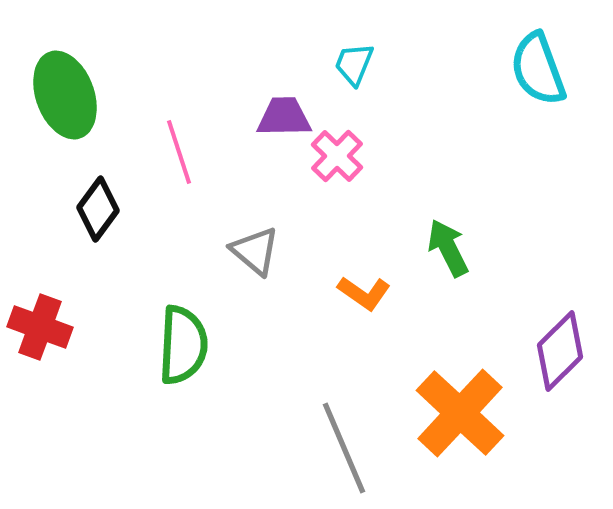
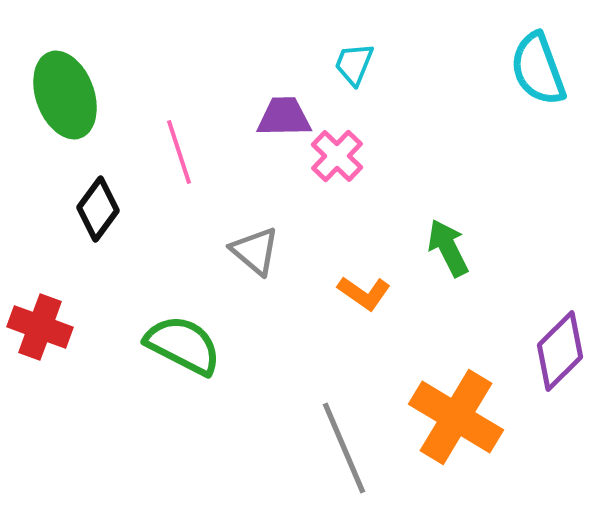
green semicircle: rotated 66 degrees counterclockwise
orange cross: moved 4 px left, 4 px down; rotated 12 degrees counterclockwise
